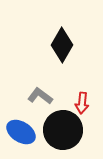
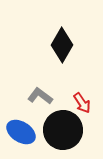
red arrow: rotated 40 degrees counterclockwise
